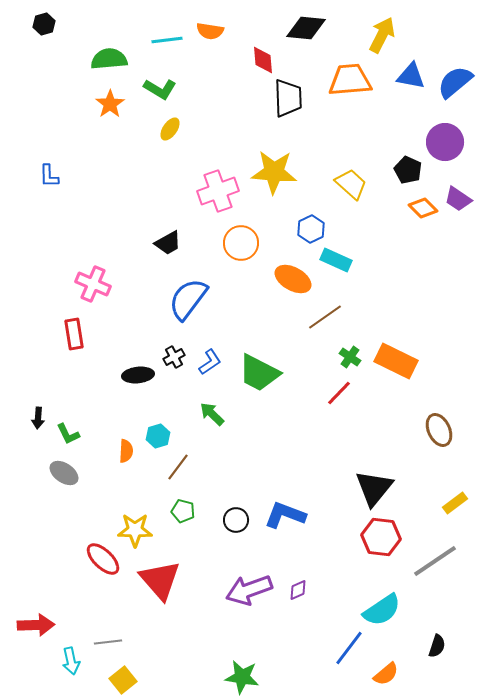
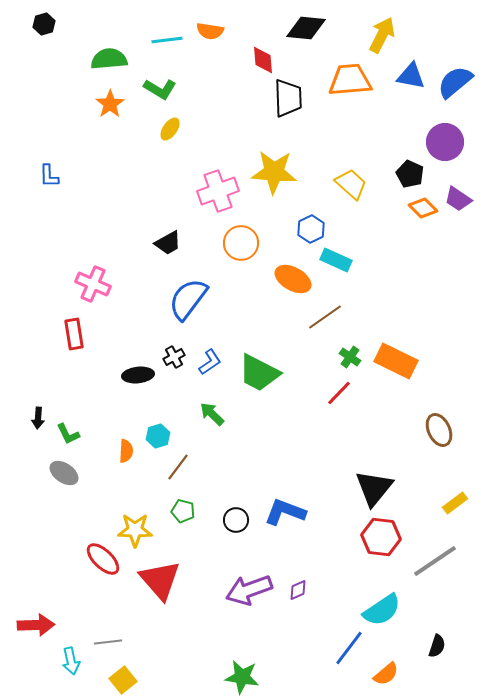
black pentagon at (408, 170): moved 2 px right, 4 px down
blue L-shape at (285, 515): moved 3 px up
